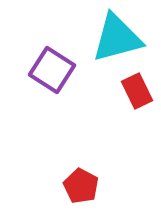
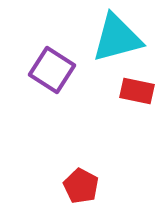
red rectangle: rotated 52 degrees counterclockwise
